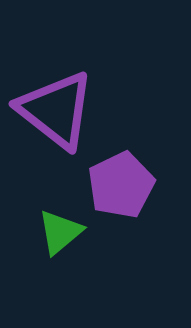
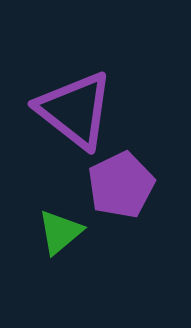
purple triangle: moved 19 px right
